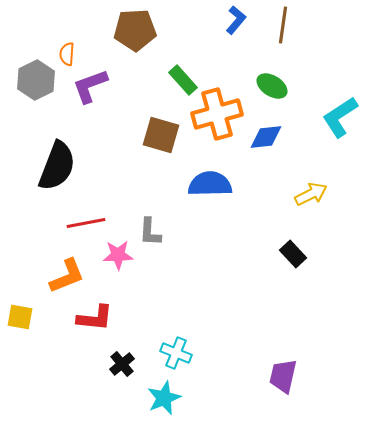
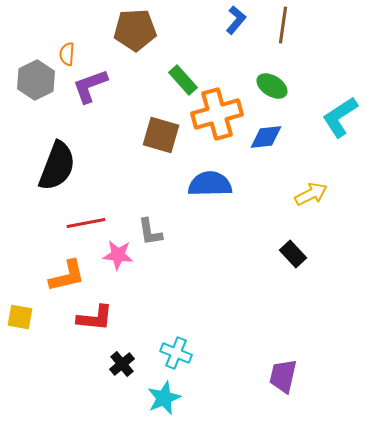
gray L-shape: rotated 12 degrees counterclockwise
pink star: rotated 8 degrees clockwise
orange L-shape: rotated 9 degrees clockwise
